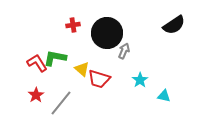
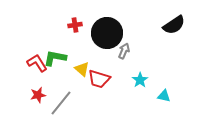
red cross: moved 2 px right
red star: moved 2 px right; rotated 21 degrees clockwise
